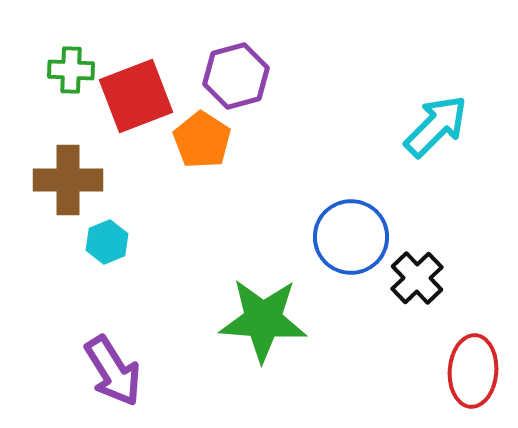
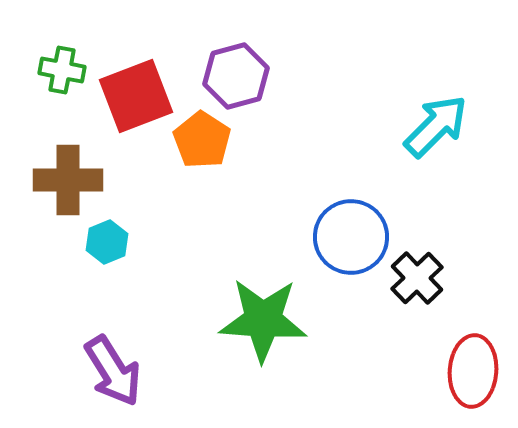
green cross: moved 9 px left; rotated 9 degrees clockwise
